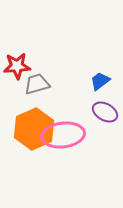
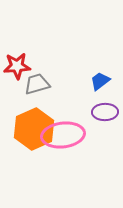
purple ellipse: rotated 30 degrees counterclockwise
